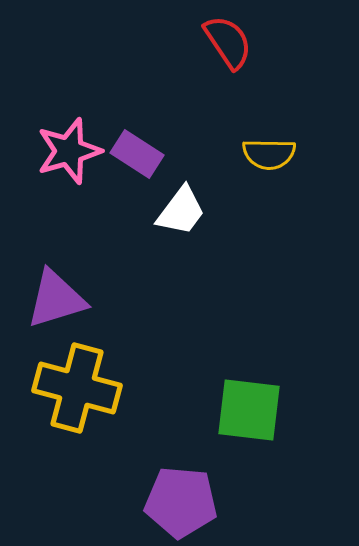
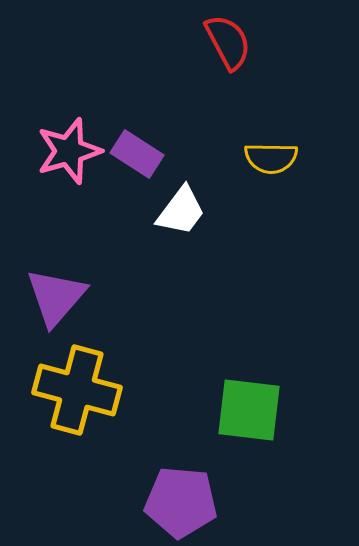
red semicircle: rotated 6 degrees clockwise
yellow semicircle: moved 2 px right, 4 px down
purple triangle: moved 2 px up; rotated 32 degrees counterclockwise
yellow cross: moved 2 px down
